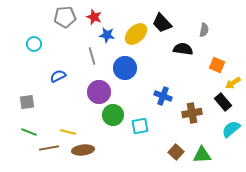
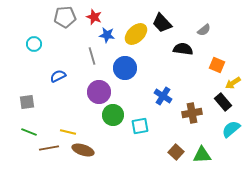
gray semicircle: rotated 40 degrees clockwise
blue cross: rotated 12 degrees clockwise
brown ellipse: rotated 25 degrees clockwise
